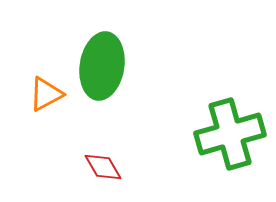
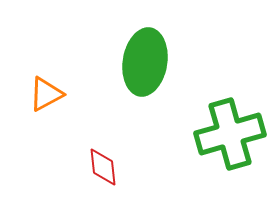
green ellipse: moved 43 px right, 4 px up
red diamond: rotated 24 degrees clockwise
